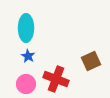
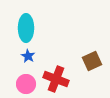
brown square: moved 1 px right
